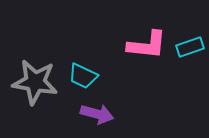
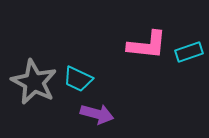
cyan rectangle: moved 1 px left, 5 px down
cyan trapezoid: moved 5 px left, 3 px down
gray star: moved 1 px left; rotated 18 degrees clockwise
